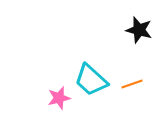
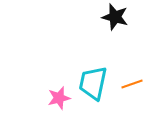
black star: moved 24 px left, 13 px up
cyan trapezoid: moved 2 px right, 3 px down; rotated 60 degrees clockwise
